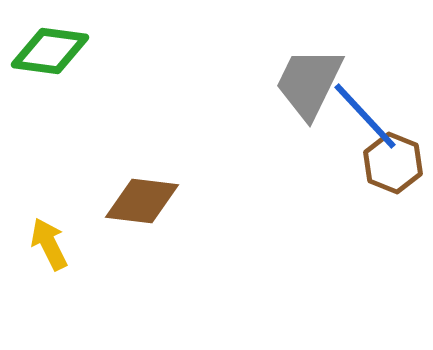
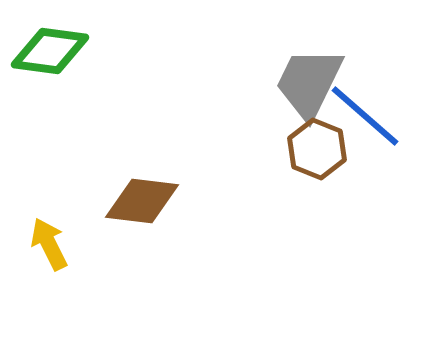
blue line: rotated 6 degrees counterclockwise
brown hexagon: moved 76 px left, 14 px up
